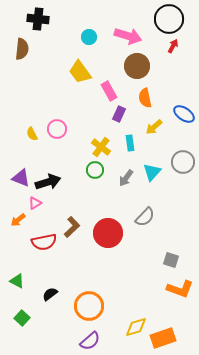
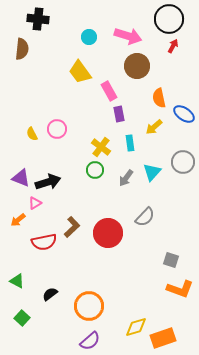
orange semicircle: moved 14 px right
purple rectangle: rotated 35 degrees counterclockwise
